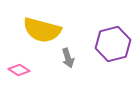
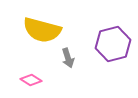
pink diamond: moved 12 px right, 10 px down
